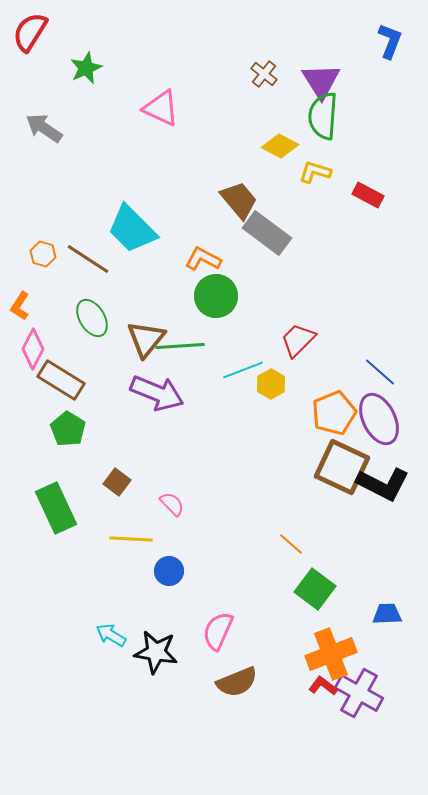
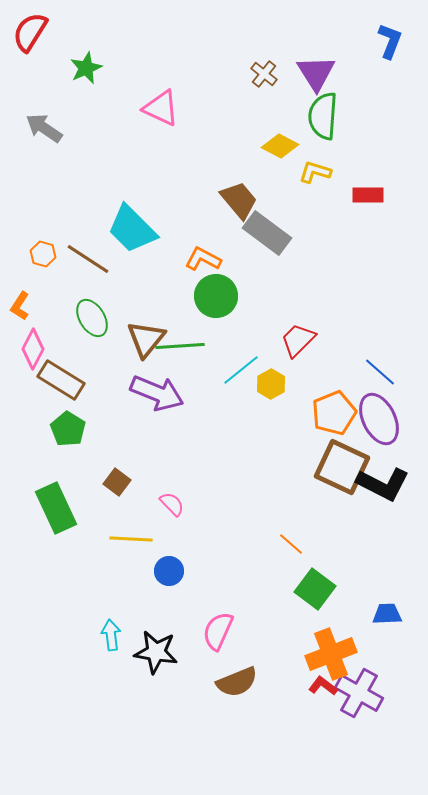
purple triangle at (321, 81): moved 5 px left, 8 px up
red rectangle at (368, 195): rotated 28 degrees counterclockwise
cyan line at (243, 370): moved 2 px left; rotated 18 degrees counterclockwise
cyan arrow at (111, 635): rotated 52 degrees clockwise
